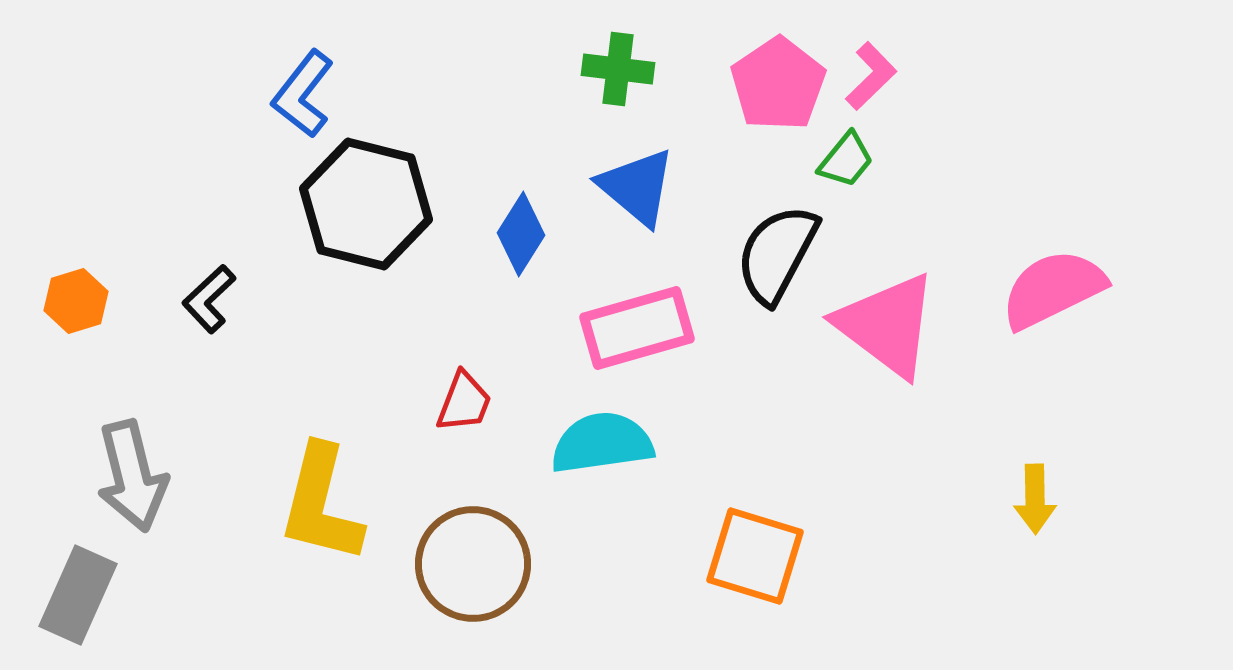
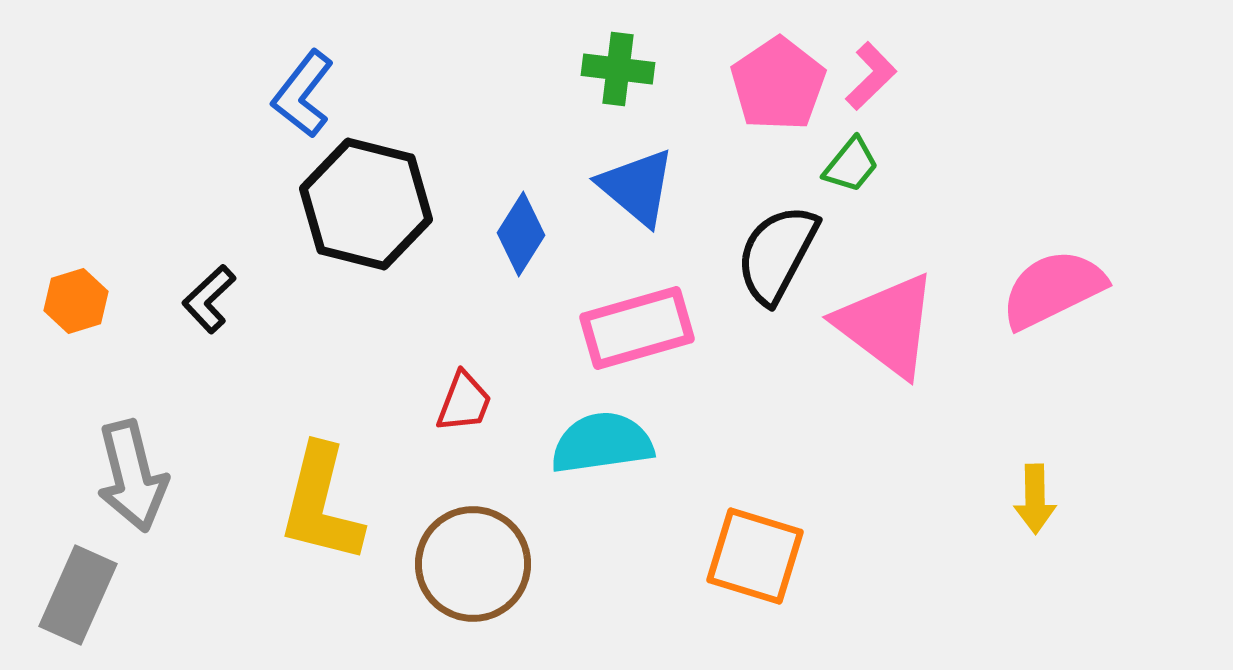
green trapezoid: moved 5 px right, 5 px down
